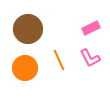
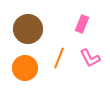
pink rectangle: moved 9 px left, 4 px up; rotated 42 degrees counterclockwise
orange line: moved 2 px up; rotated 45 degrees clockwise
